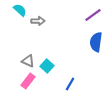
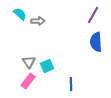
cyan semicircle: moved 4 px down
purple line: rotated 24 degrees counterclockwise
blue semicircle: rotated 12 degrees counterclockwise
gray triangle: moved 1 px right, 1 px down; rotated 32 degrees clockwise
cyan square: rotated 24 degrees clockwise
blue line: moved 1 px right; rotated 32 degrees counterclockwise
